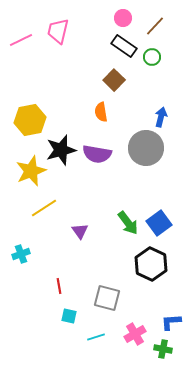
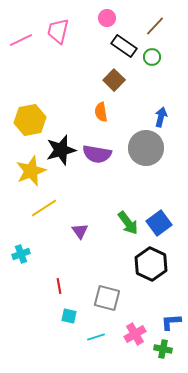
pink circle: moved 16 px left
